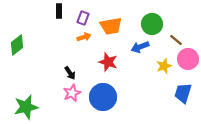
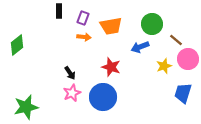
orange arrow: rotated 24 degrees clockwise
red star: moved 3 px right, 5 px down
